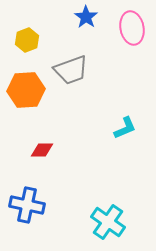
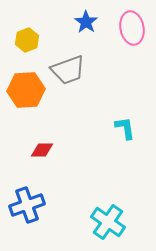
blue star: moved 5 px down
gray trapezoid: moved 3 px left
cyan L-shape: rotated 75 degrees counterclockwise
blue cross: rotated 32 degrees counterclockwise
